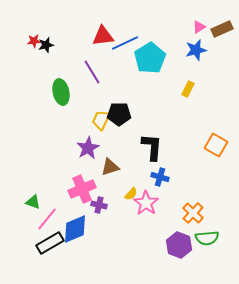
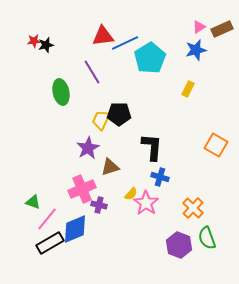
orange cross: moved 5 px up
green semicircle: rotated 75 degrees clockwise
